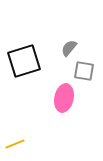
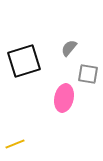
gray square: moved 4 px right, 3 px down
